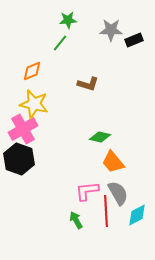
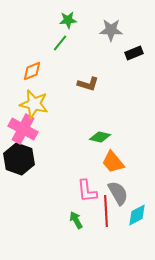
black rectangle: moved 13 px down
pink cross: rotated 32 degrees counterclockwise
pink L-shape: rotated 90 degrees counterclockwise
